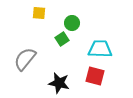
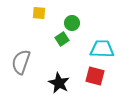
cyan trapezoid: moved 2 px right
gray semicircle: moved 4 px left, 3 px down; rotated 20 degrees counterclockwise
black star: rotated 15 degrees clockwise
